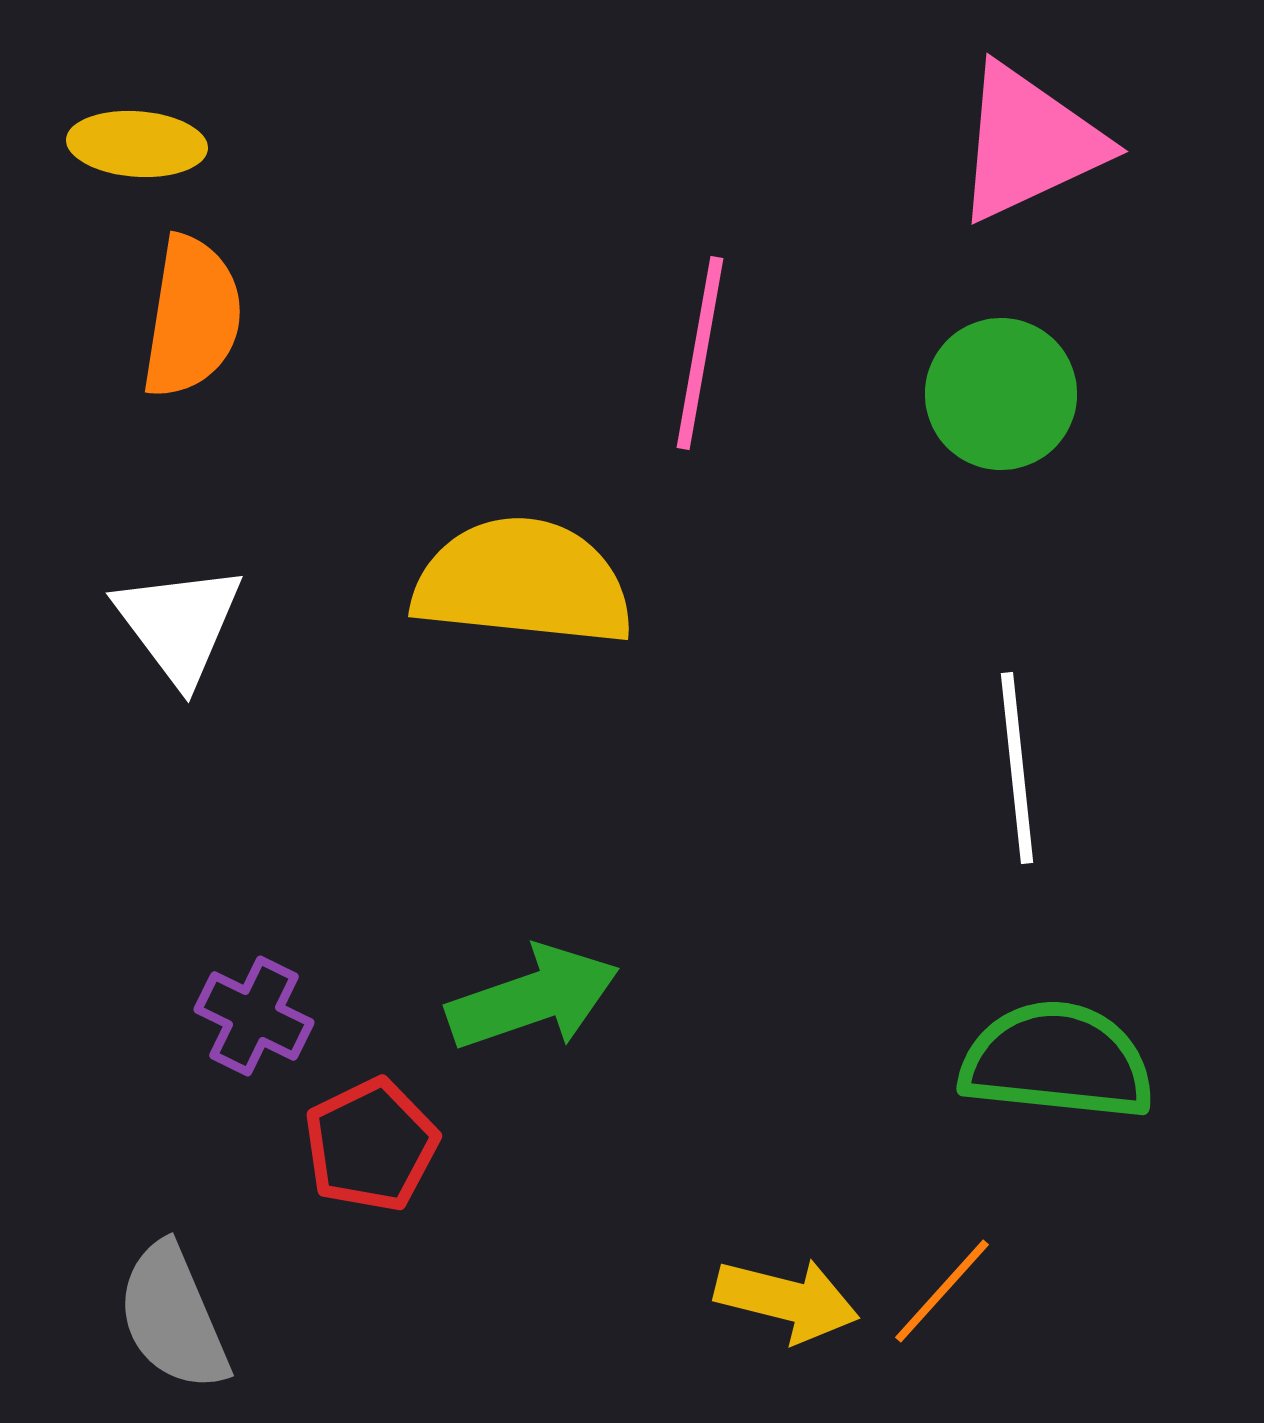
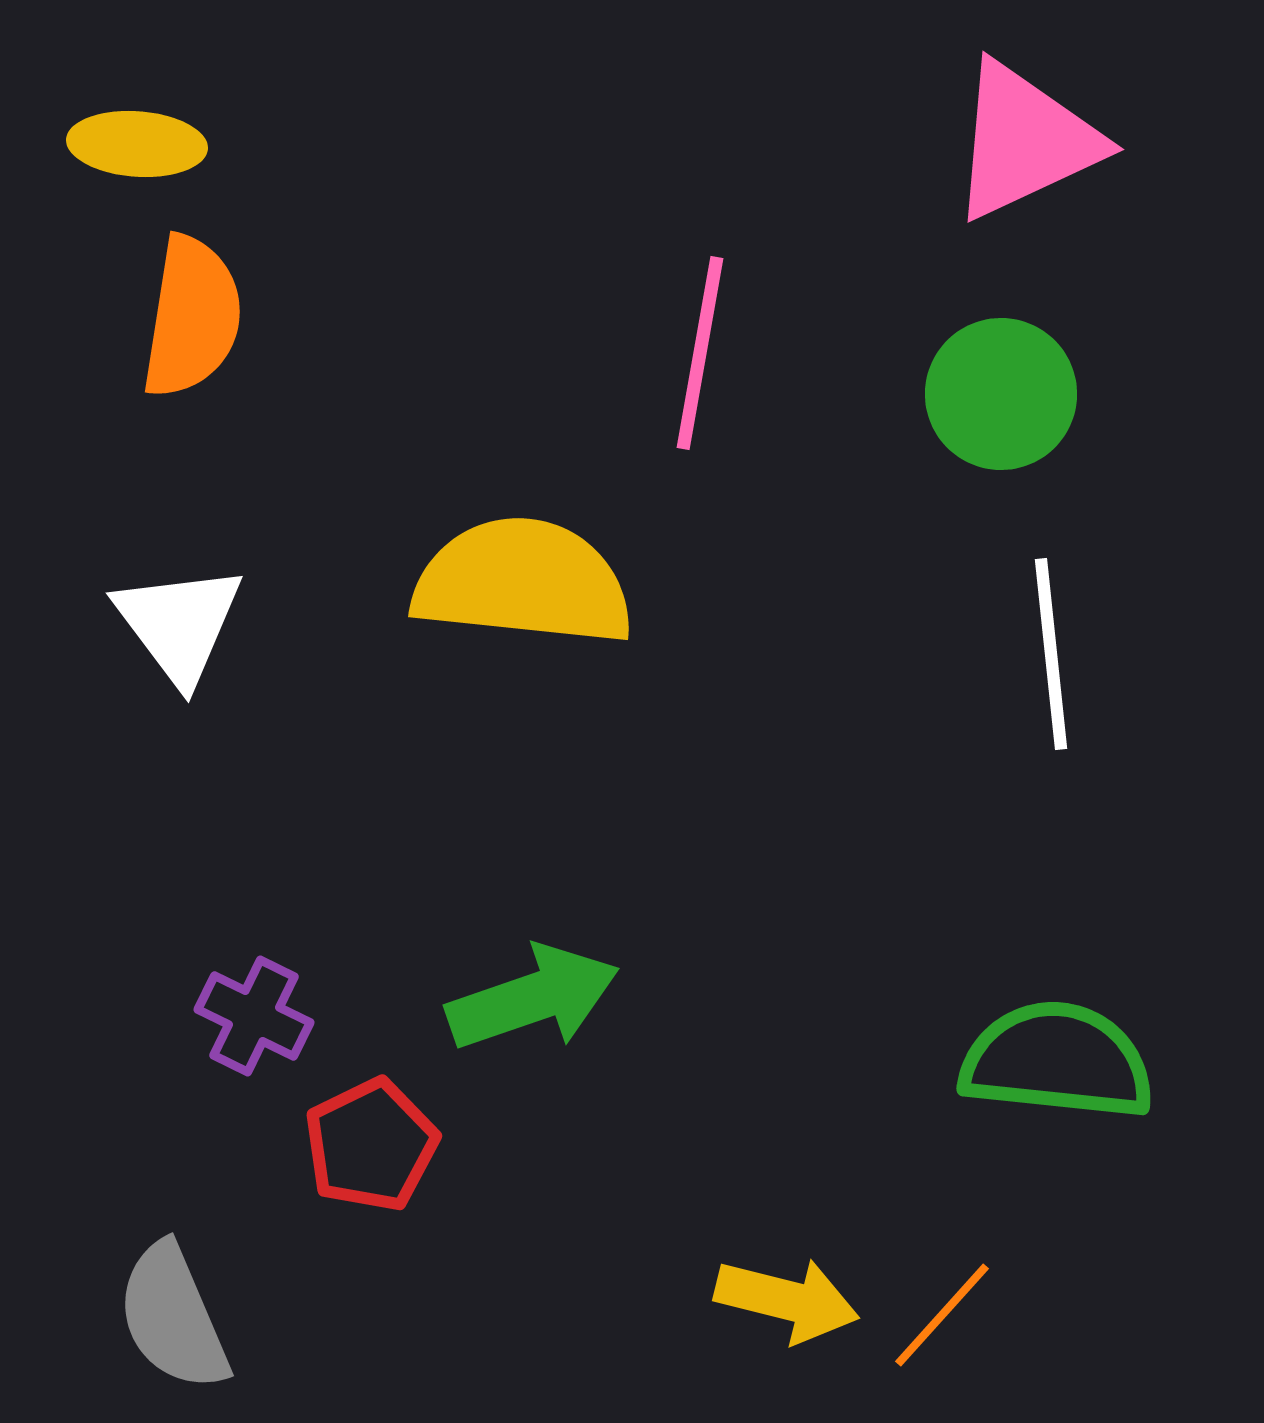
pink triangle: moved 4 px left, 2 px up
white line: moved 34 px right, 114 px up
orange line: moved 24 px down
